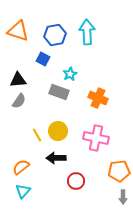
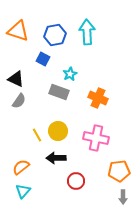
black triangle: moved 2 px left, 1 px up; rotated 30 degrees clockwise
